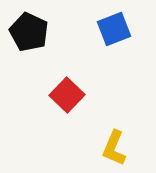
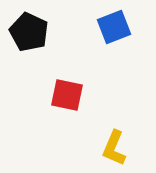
blue square: moved 2 px up
red square: rotated 32 degrees counterclockwise
